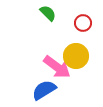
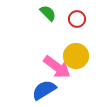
red circle: moved 6 px left, 4 px up
